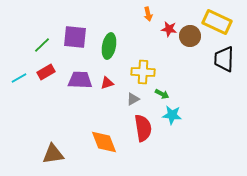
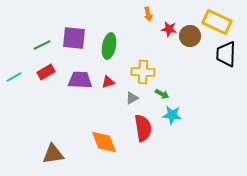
purple square: moved 1 px left, 1 px down
green line: rotated 18 degrees clockwise
black trapezoid: moved 2 px right, 5 px up
cyan line: moved 5 px left, 1 px up
red triangle: moved 1 px right, 1 px up
gray triangle: moved 1 px left, 1 px up
